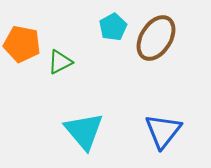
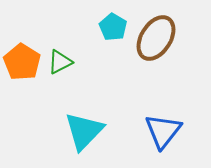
cyan pentagon: rotated 12 degrees counterclockwise
orange pentagon: moved 18 px down; rotated 21 degrees clockwise
cyan triangle: rotated 24 degrees clockwise
